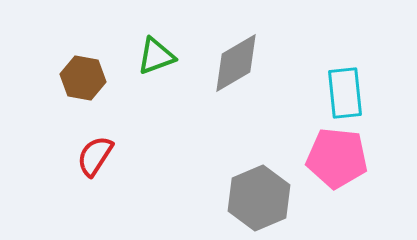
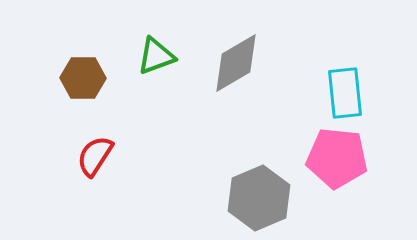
brown hexagon: rotated 9 degrees counterclockwise
